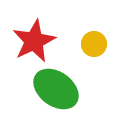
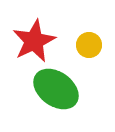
yellow circle: moved 5 px left, 1 px down
